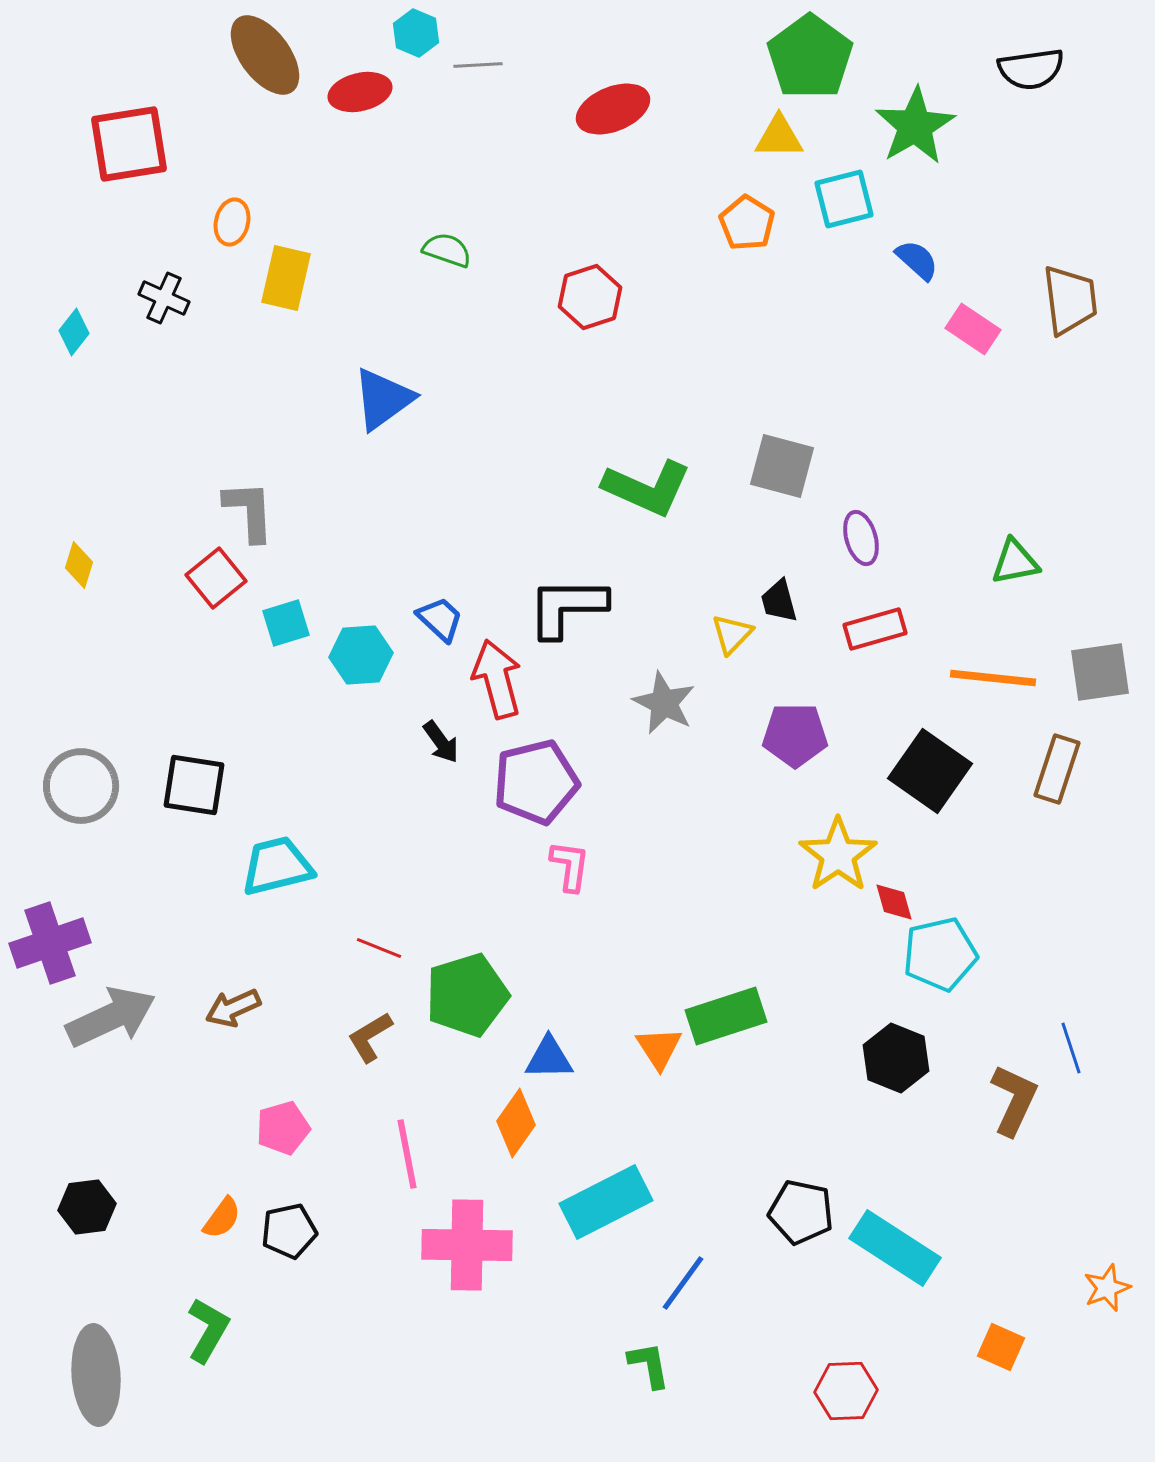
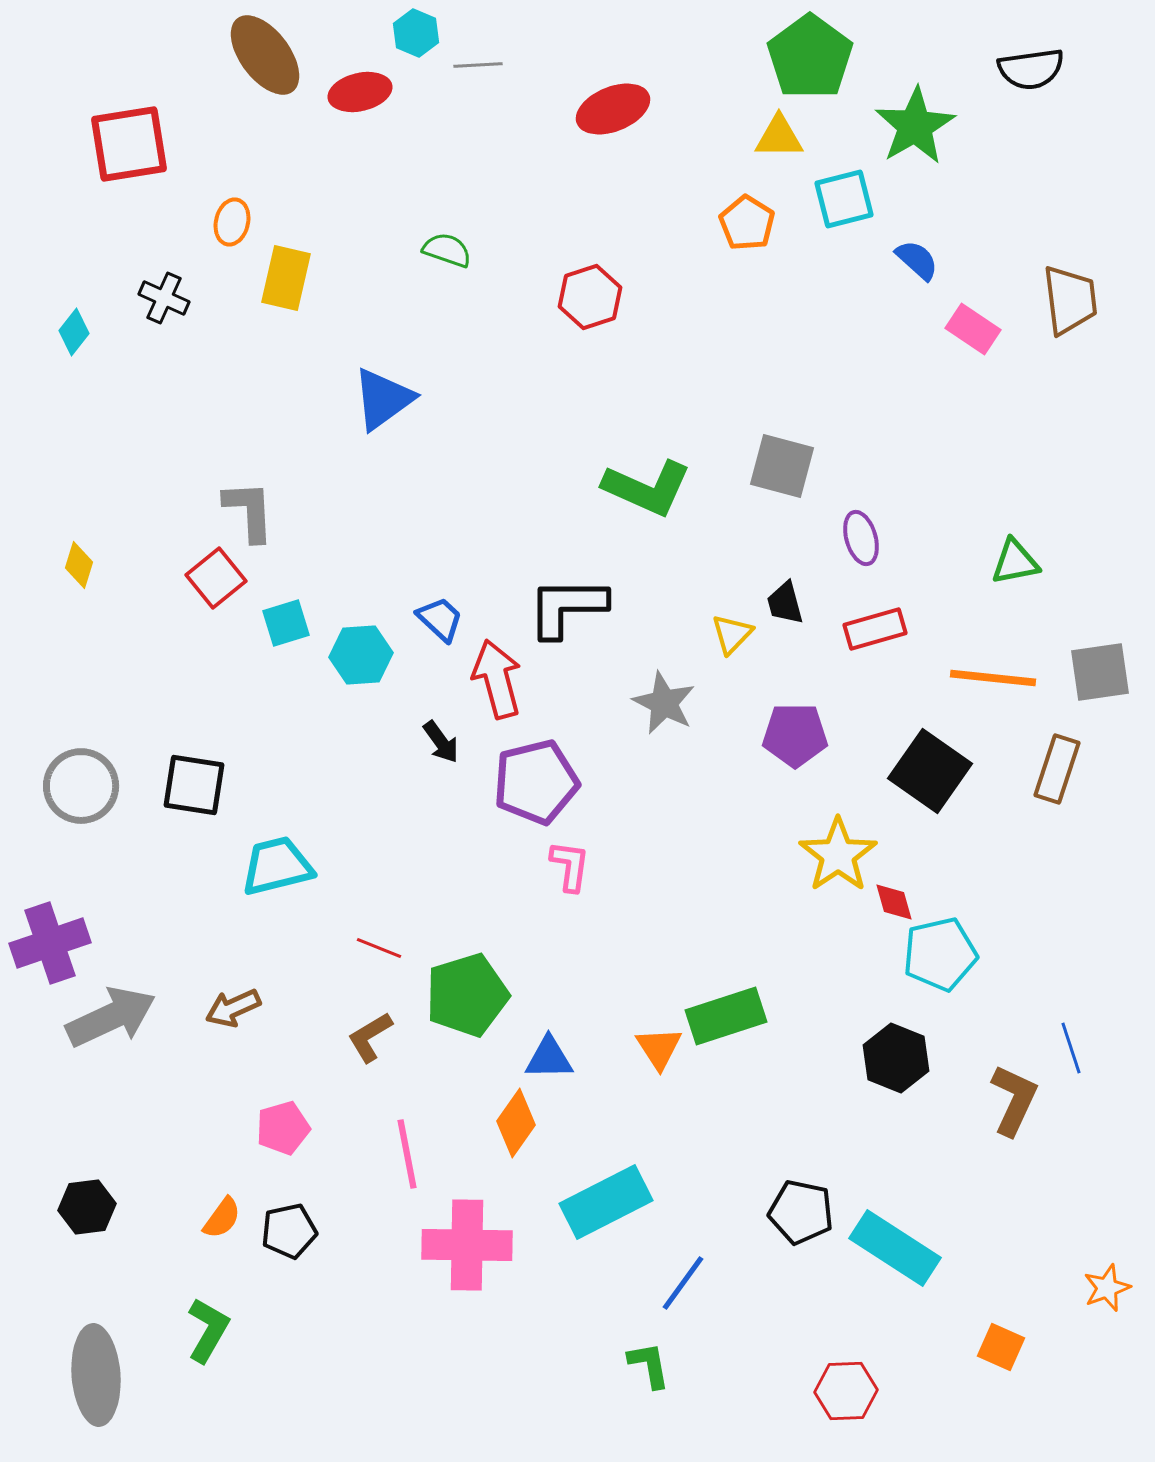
black trapezoid at (779, 601): moved 6 px right, 2 px down
